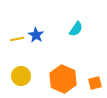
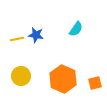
blue star: rotated 21 degrees counterclockwise
